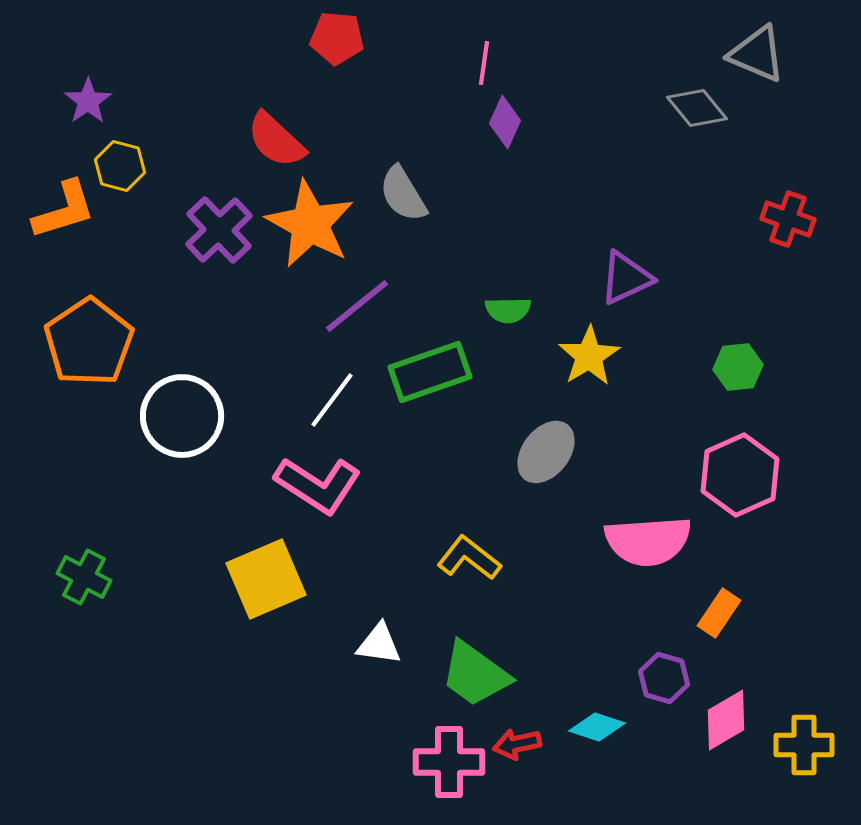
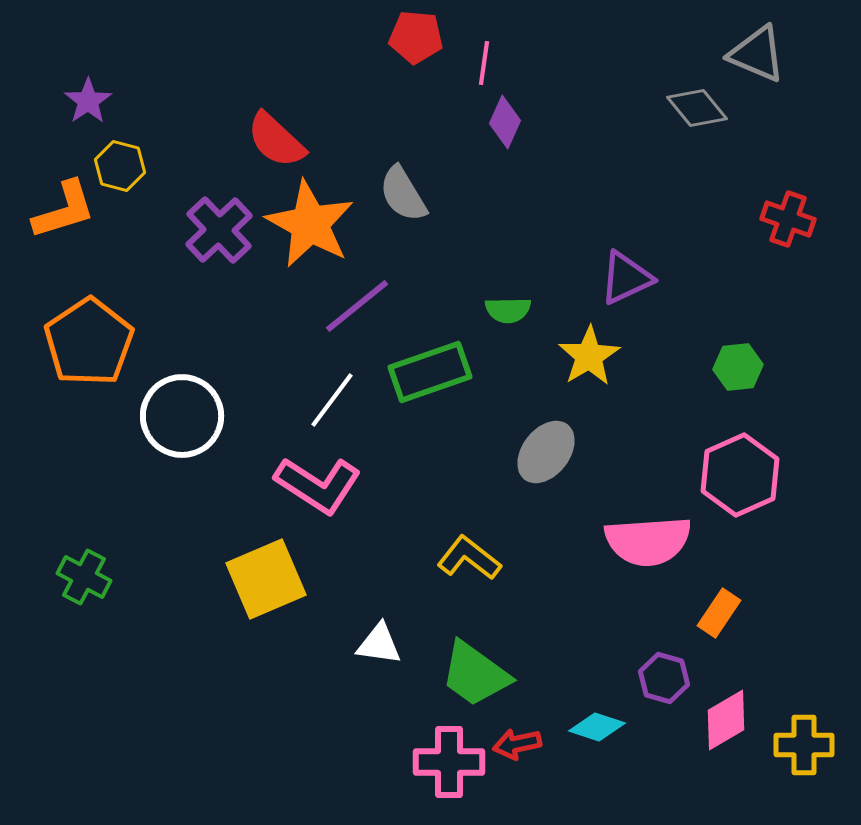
red pentagon: moved 79 px right, 1 px up
